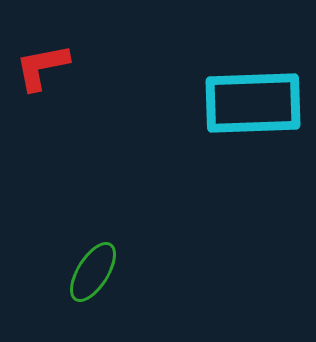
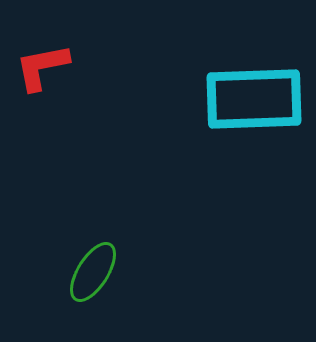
cyan rectangle: moved 1 px right, 4 px up
